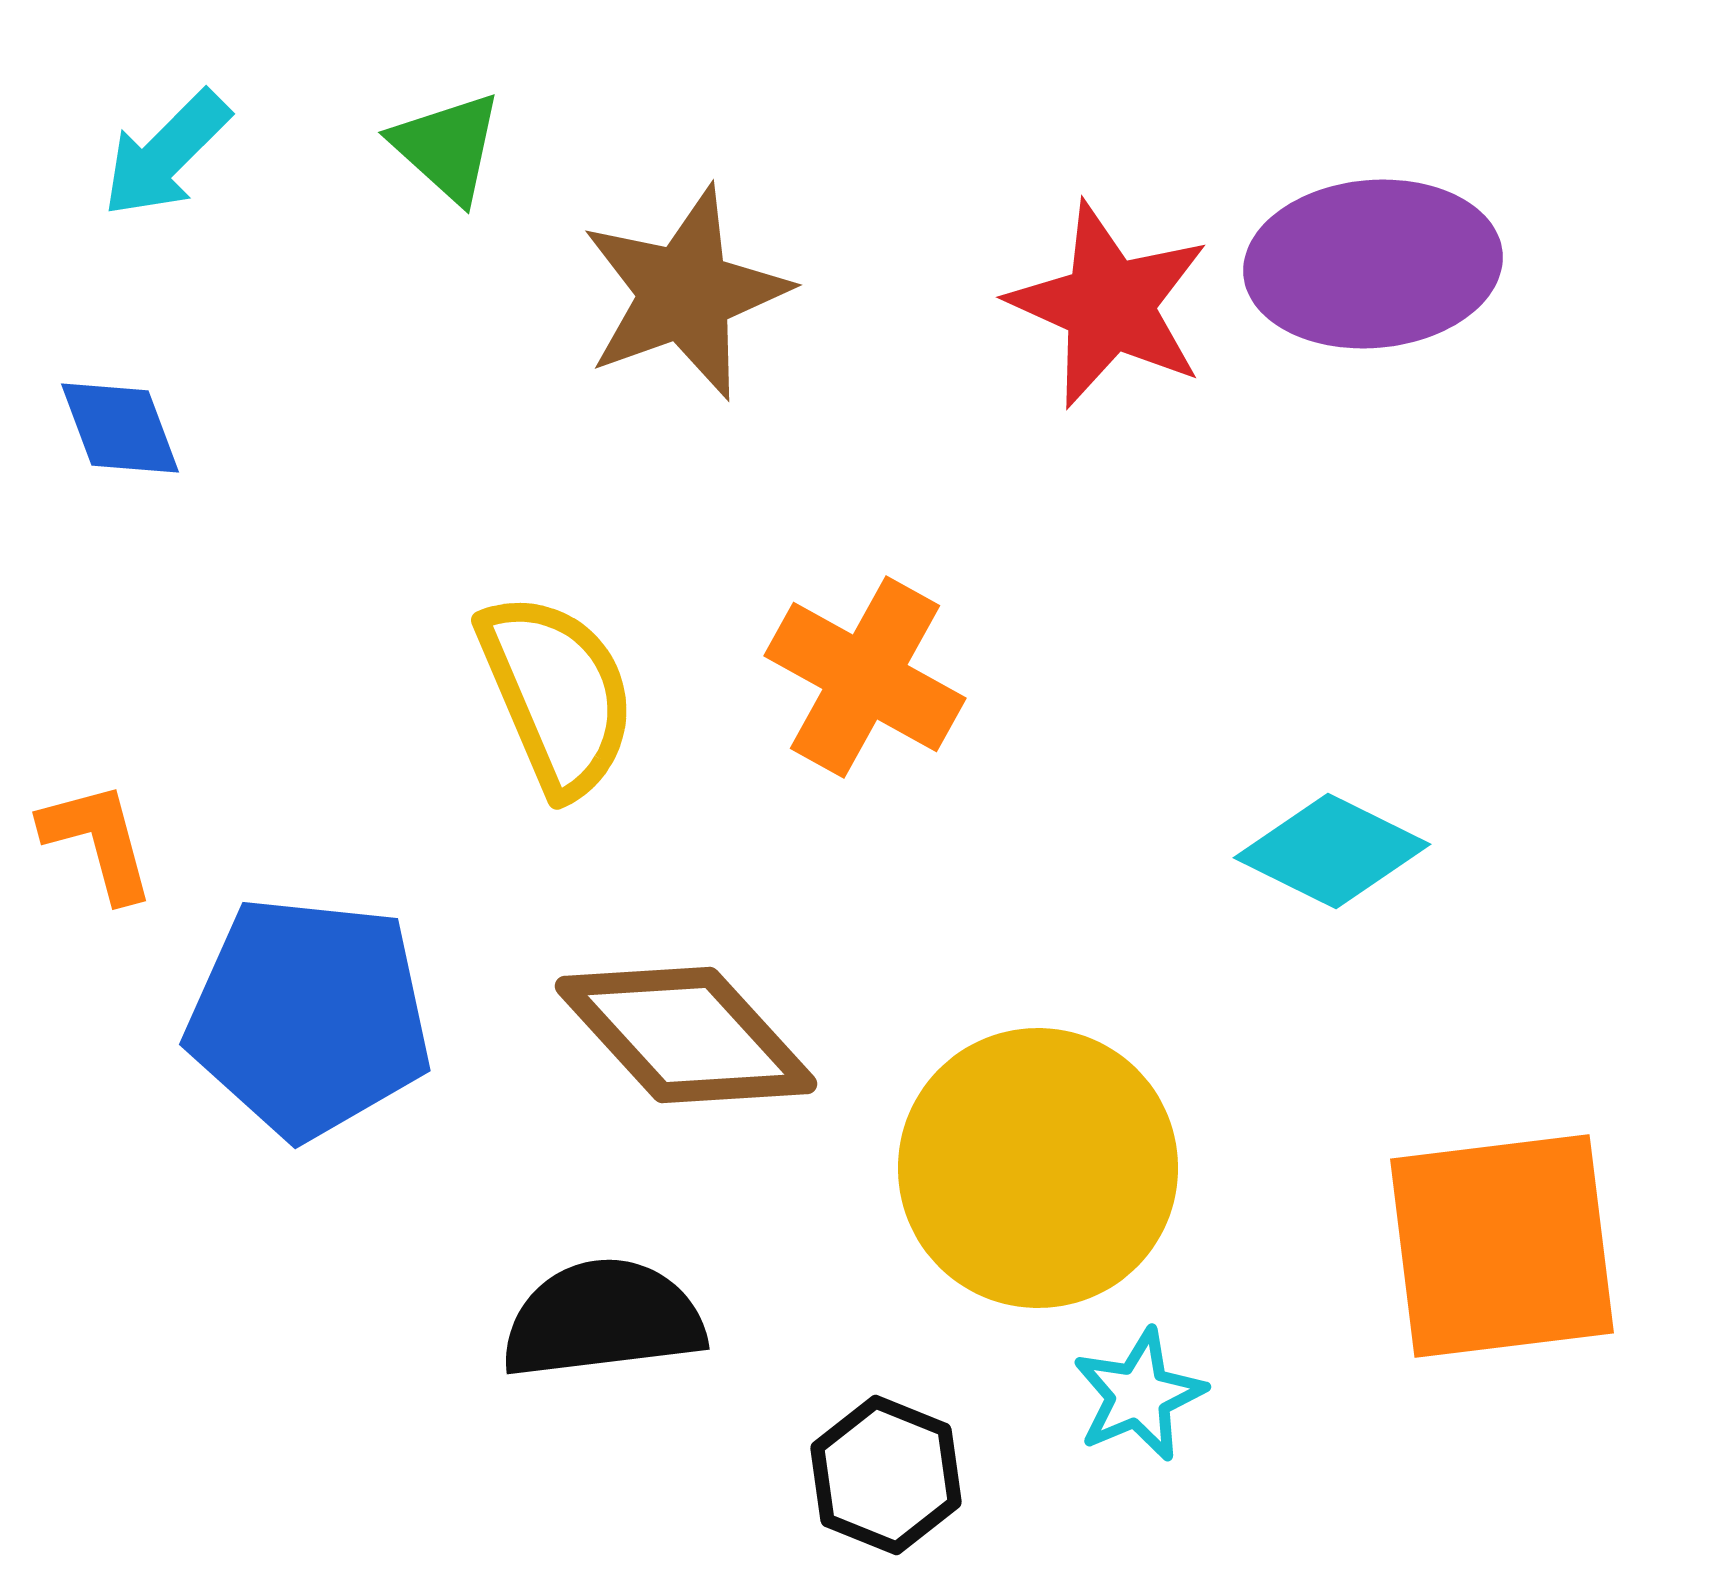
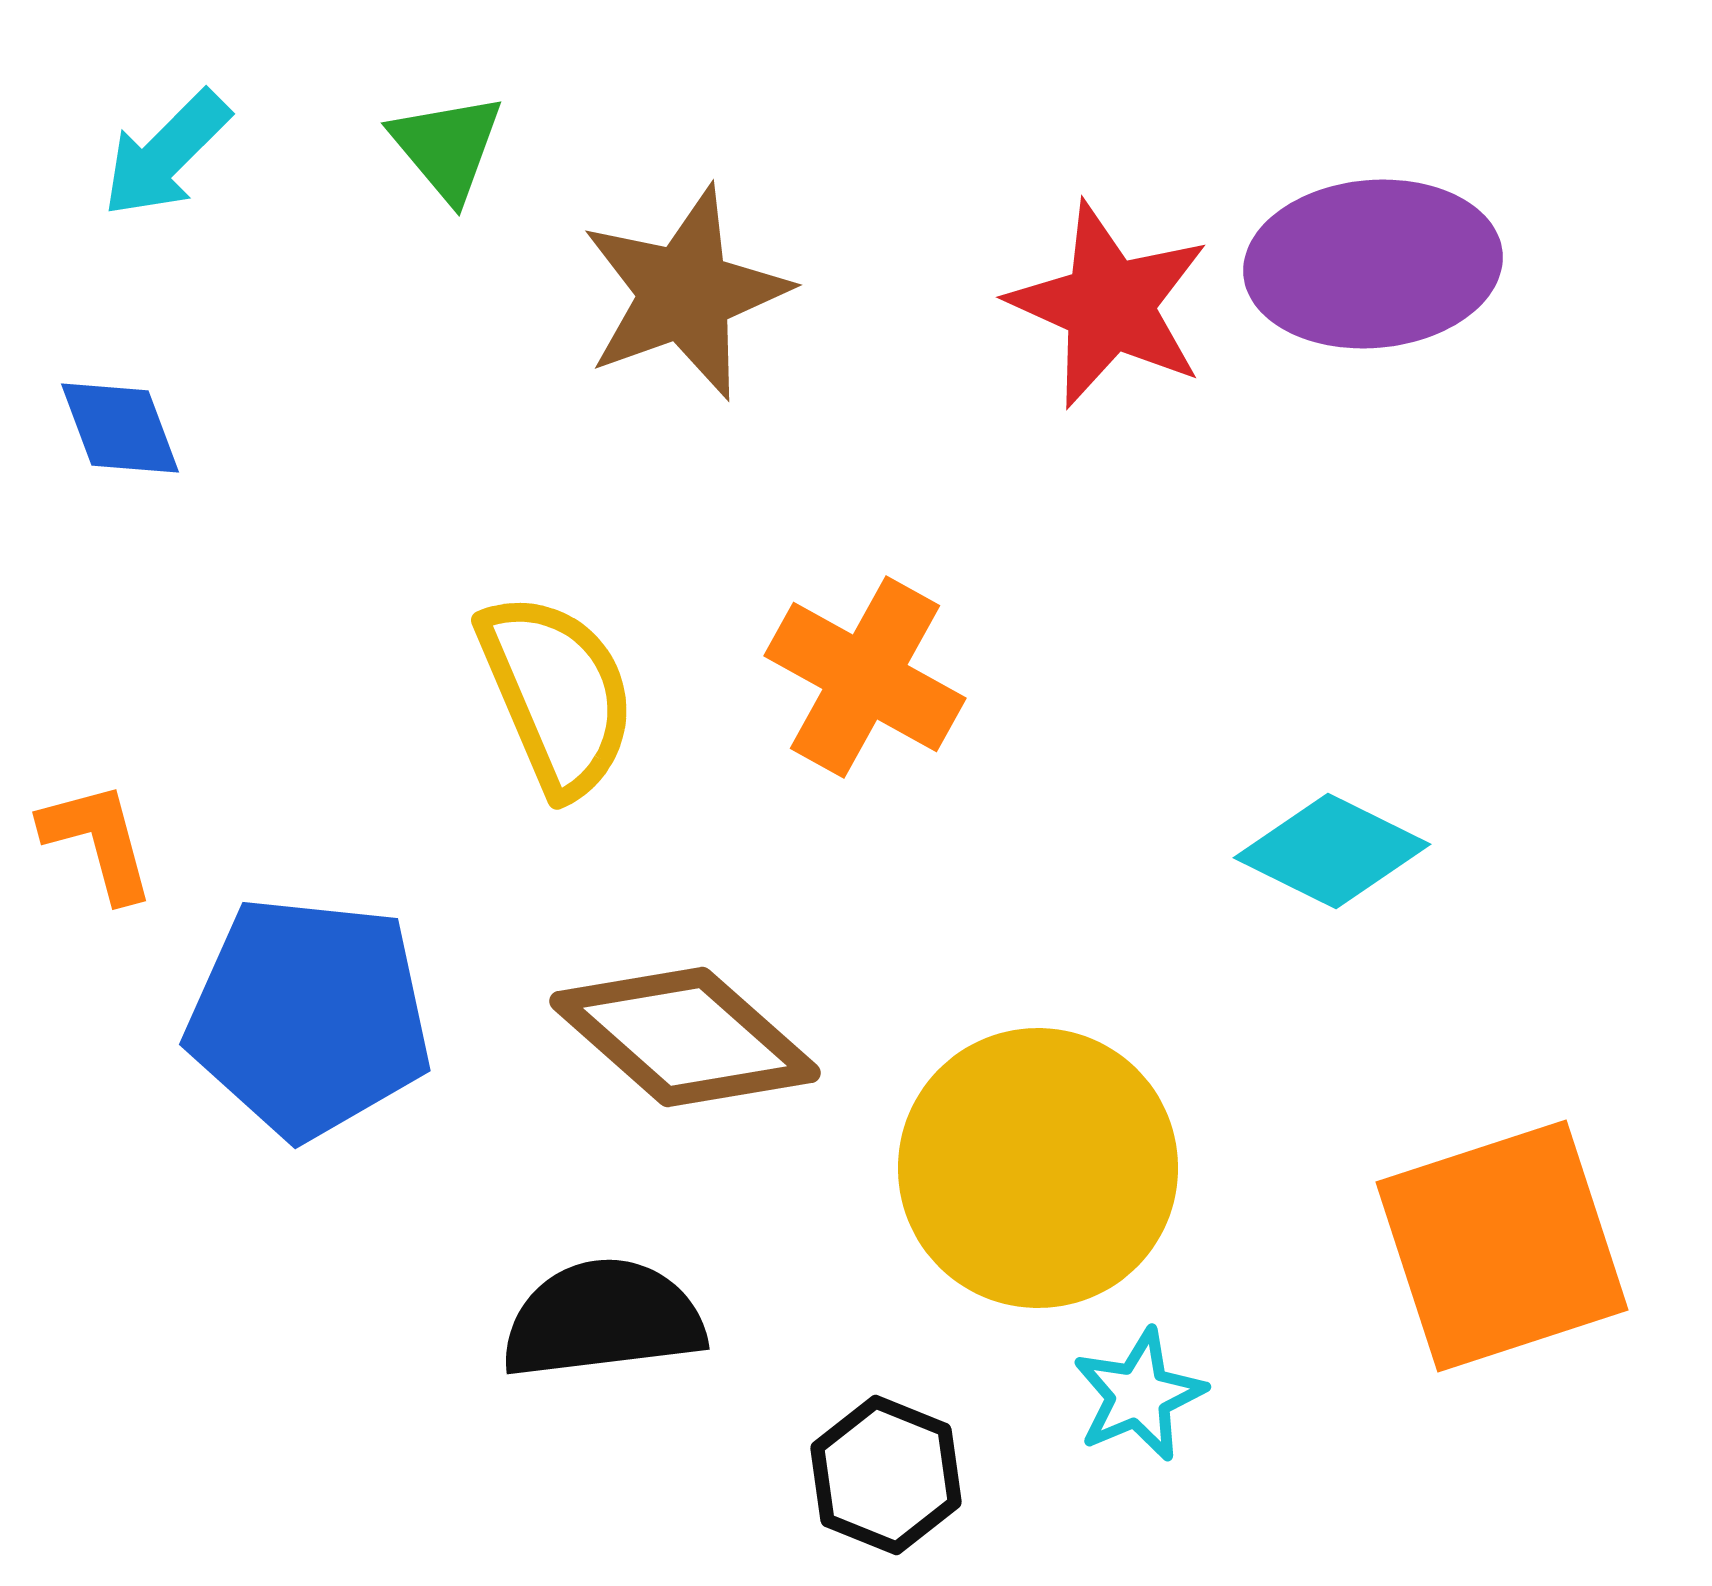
green triangle: rotated 8 degrees clockwise
brown diamond: moved 1 px left, 2 px down; rotated 6 degrees counterclockwise
orange square: rotated 11 degrees counterclockwise
